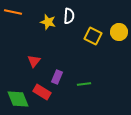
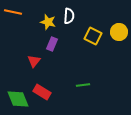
purple rectangle: moved 5 px left, 33 px up
green line: moved 1 px left, 1 px down
